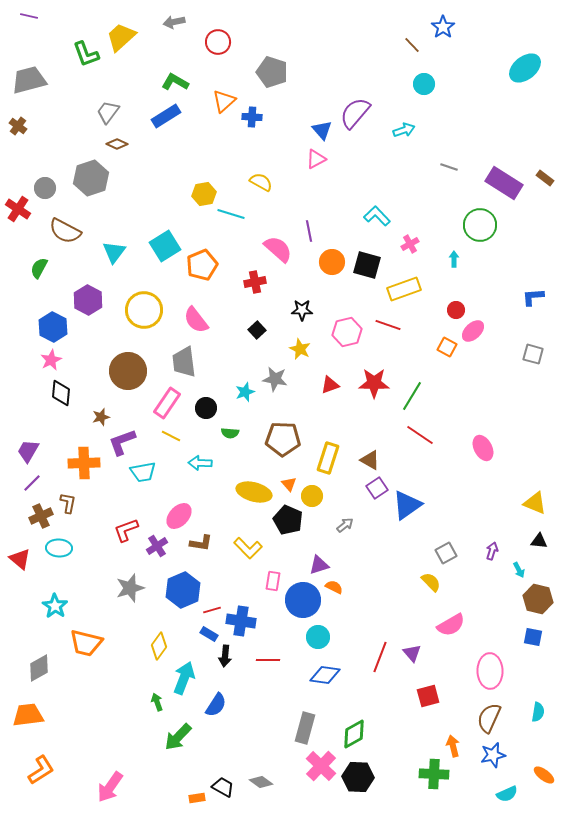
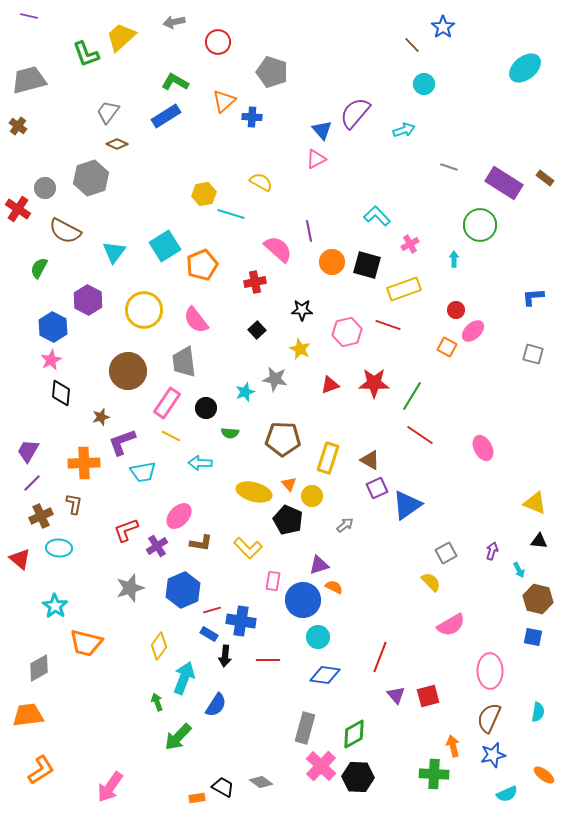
purple square at (377, 488): rotated 10 degrees clockwise
brown L-shape at (68, 503): moved 6 px right, 1 px down
purple triangle at (412, 653): moved 16 px left, 42 px down
